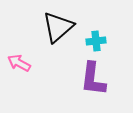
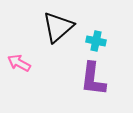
cyan cross: rotated 18 degrees clockwise
